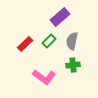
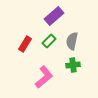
purple rectangle: moved 6 px left, 1 px up
red rectangle: rotated 14 degrees counterclockwise
pink L-shape: rotated 75 degrees counterclockwise
